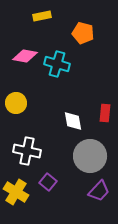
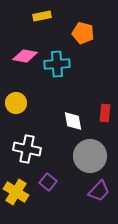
cyan cross: rotated 20 degrees counterclockwise
white cross: moved 2 px up
